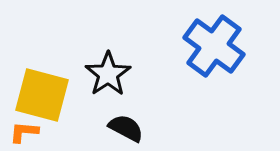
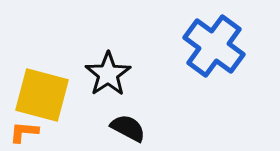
black semicircle: moved 2 px right
